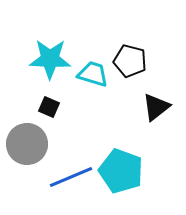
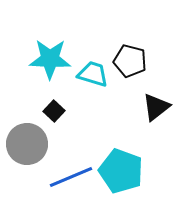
black square: moved 5 px right, 4 px down; rotated 20 degrees clockwise
